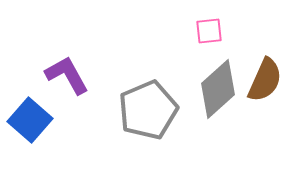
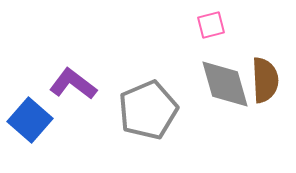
pink square: moved 2 px right, 6 px up; rotated 8 degrees counterclockwise
purple L-shape: moved 6 px right, 9 px down; rotated 24 degrees counterclockwise
brown semicircle: rotated 27 degrees counterclockwise
gray diamond: moved 7 px right, 5 px up; rotated 64 degrees counterclockwise
